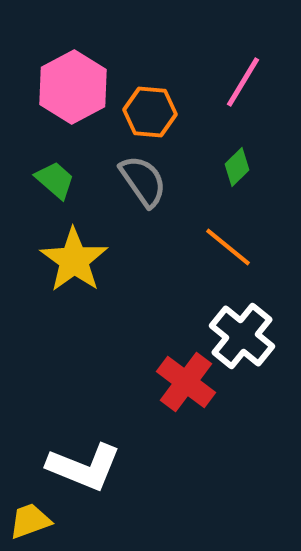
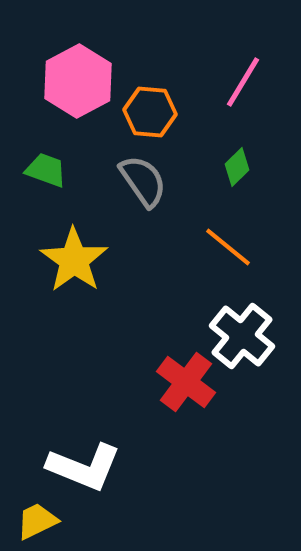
pink hexagon: moved 5 px right, 6 px up
green trapezoid: moved 9 px left, 10 px up; rotated 21 degrees counterclockwise
yellow trapezoid: moved 7 px right; rotated 6 degrees counterclockwise
